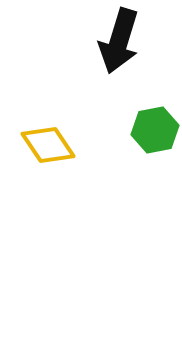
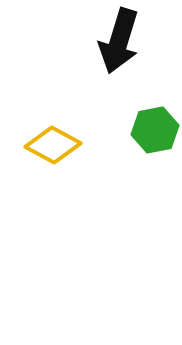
yellow diamond: moved 5 px right; rotated 28 degrees counterclockwise
